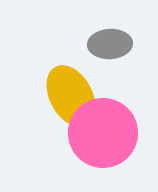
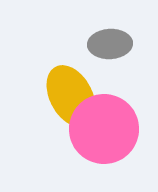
pink circle: moved 1 px right, 4 px up
